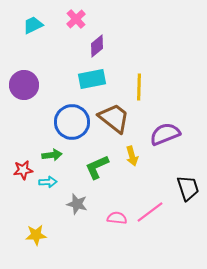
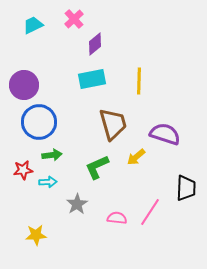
pink cross: moved 2 px left
purple diamond: moved 2 px left, 2 px up
yellow line: moved 6 px up
brown trapezoid: moved 1 px left, 6 px down; rotated 36 degrees clockwise
blue circle: moved 33 px left
purple semicircle: rotated 40 degrees clockwise
yellow arrow: moved 4 px right, 1 px down; rotated 66 degrees clockwise
black trapezoid: moved 2 px left; rotated 20 degrees clockwise
gray star: rotated 25 degrees clockwise
pink line: rotated 20 degrees counterclockwise
